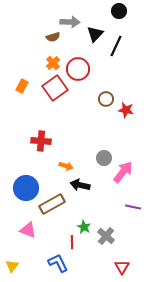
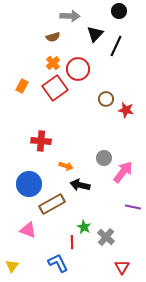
gray arrow: moved 6 px up
blue circle: moved 3 px right, 4 px up
gray cross: moved 1 px down
